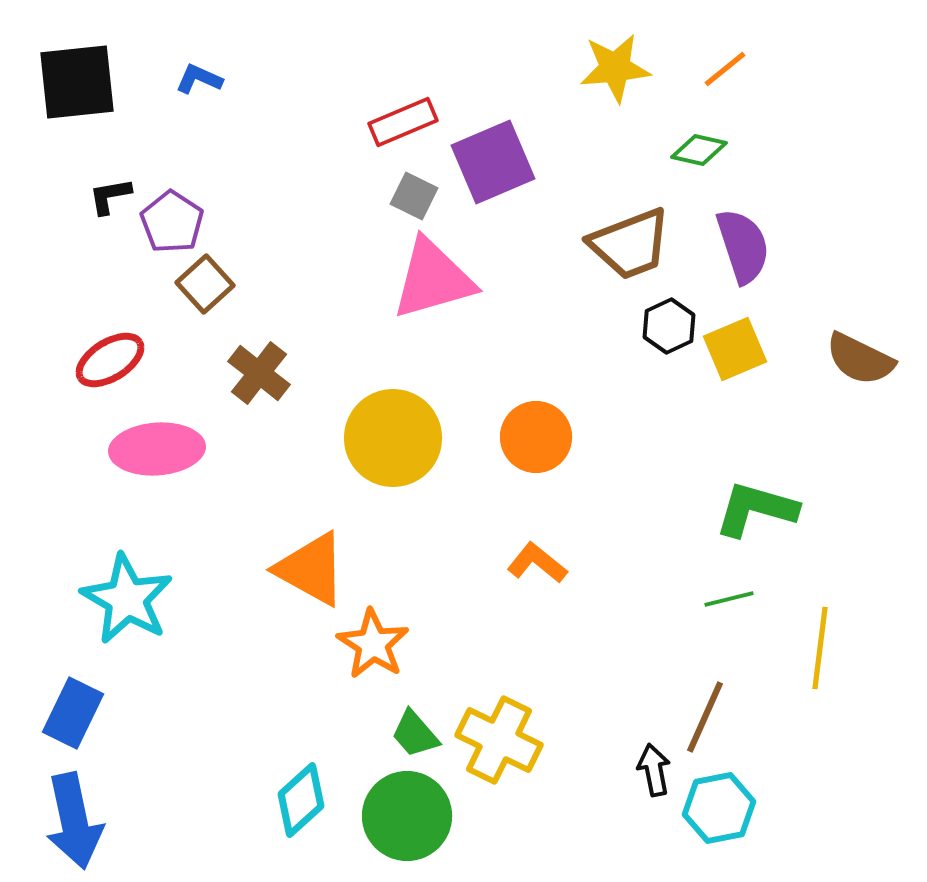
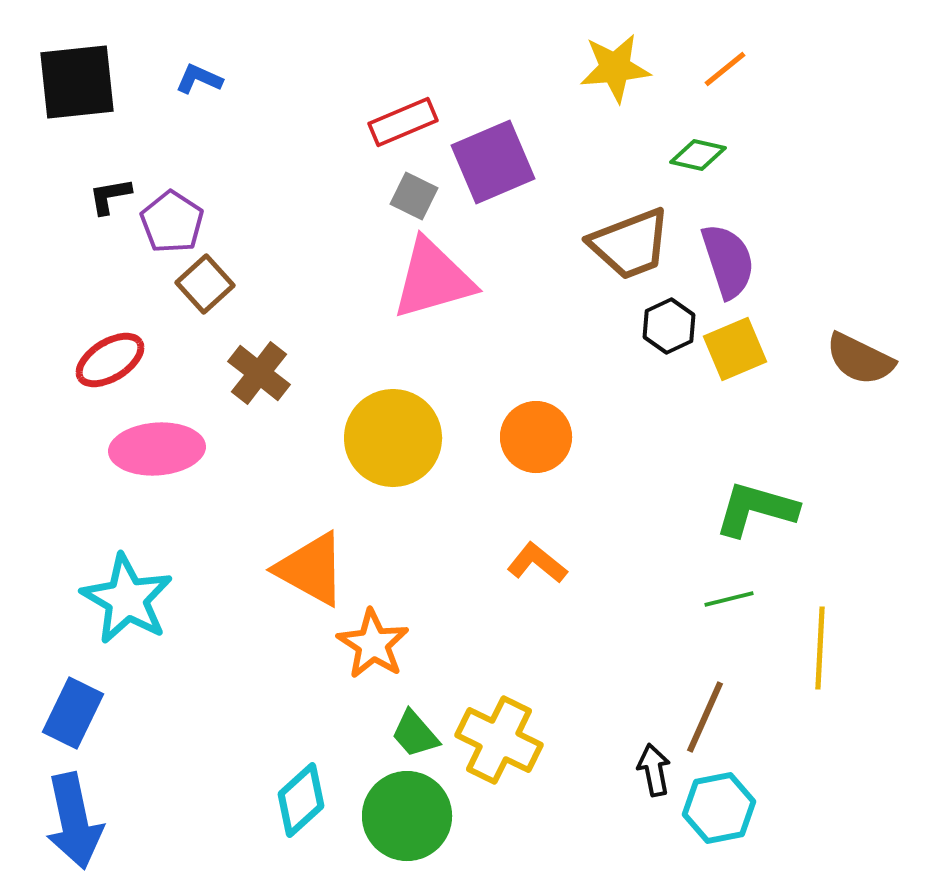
green diamond: moved 1 px left, 5 px down
purple semicircle: moved 15 px left, 15 px down
yellow line: rotated 4 degrees counterclockwise
